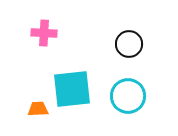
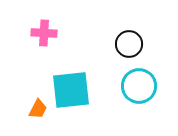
cyan square: moved 1 px left, 1 px down
cyan circle: moved 11 px right, 10 px up
orange trapezoid: rotated 120 degrees clockwise
